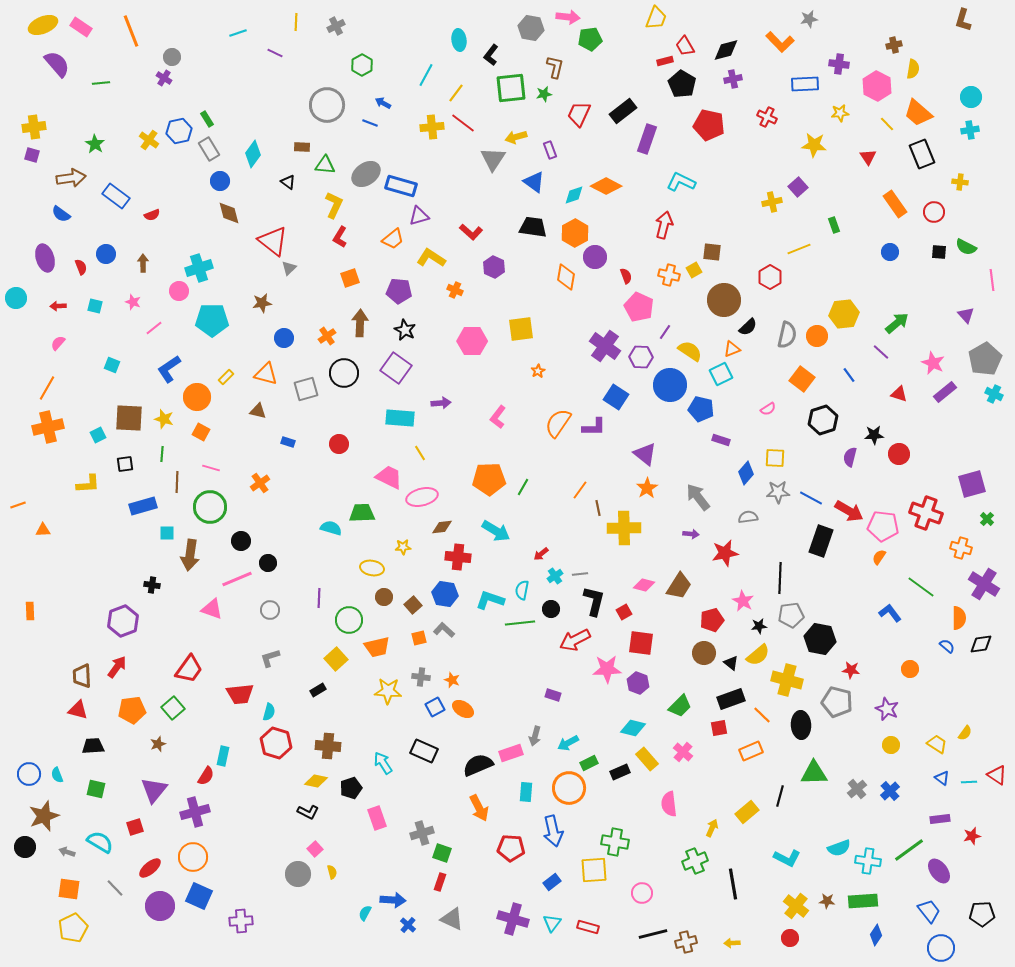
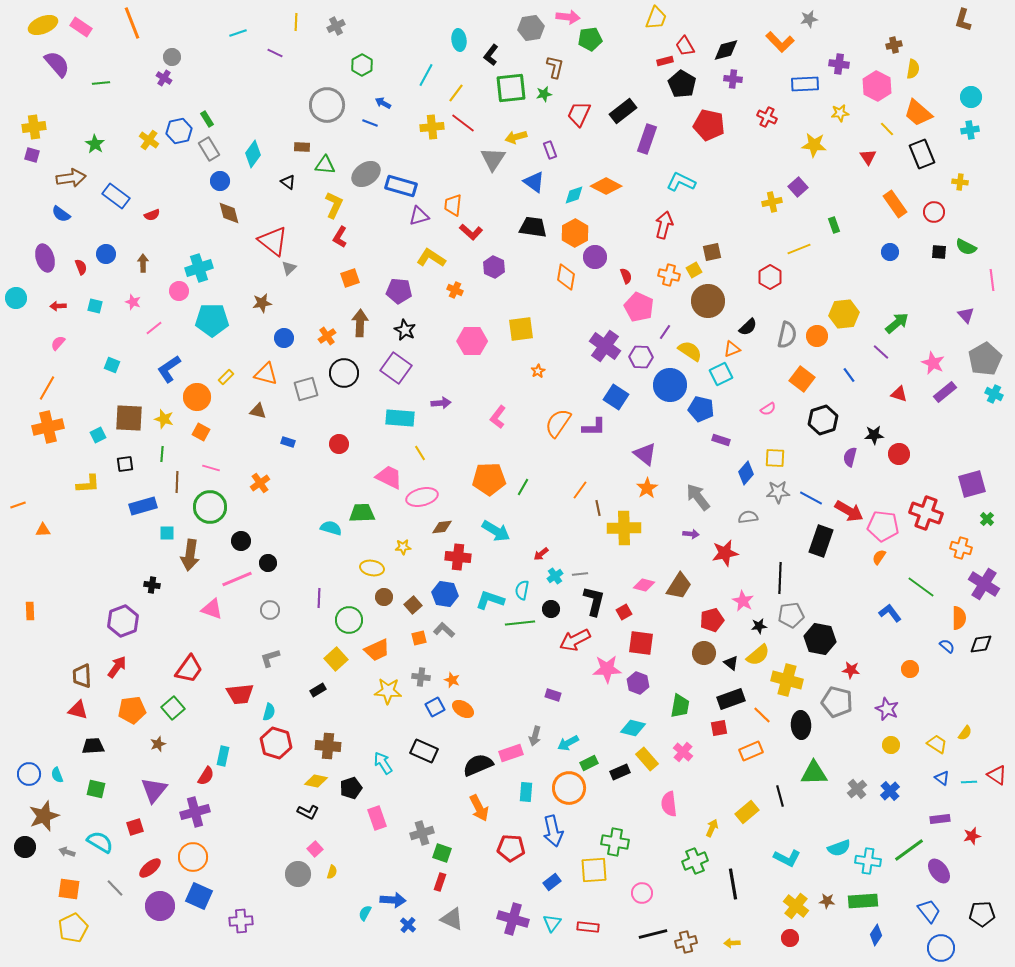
gray hexagon at (531, 28): rotated 20 degrees counterclockwise
orange line at (131, 31): moved 1 px right, 8 px up
purple cross at (733, 79): rotated 18 degrees clockwise
yellow line at (887, 124): moved 5 px down
orange trapezoid at (393, 239): moved 60 px right, 34 px up; rotated 135 degrees clockwise
brown square at (712, 252): rotated 18 degrees counterclockwise
brown circle at (724, 300): moved 16 px left, 1 px down
orange trapezoid at (377, 647): moved 3 px down; rotated 12 degrees counterclockwise
green trapezoid at (680, 706): rotated 35 degrees counterclockwise
black line at (780, 796): rotated 30 degrees counterclockwise
yellow semicircle at (332, 872): rotated 32 degrees clockwise
red rectangle at (588, 927): rotated 10 degrees counterclockwise
